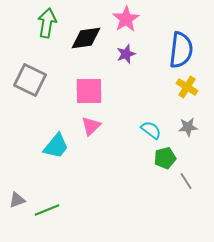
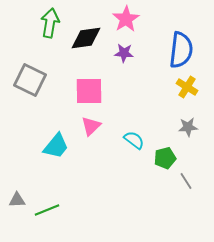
green arrow: moved 3 px right
purple star: moved 2 px left, 1 px up; rotated 24 degrees clockwise
cyan semicircle: moved 17 px left, 10 px down
gray triangle: rotated 18 degrees clockwise
